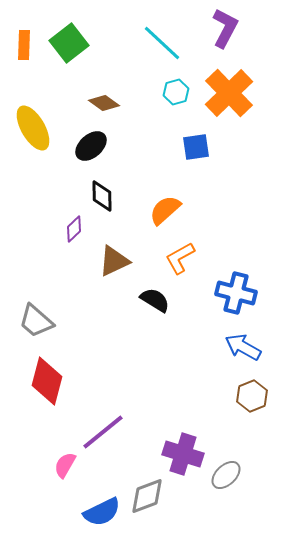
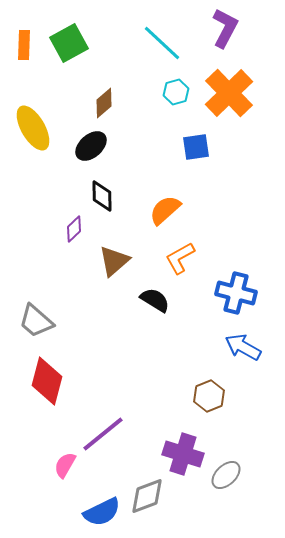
green square: rotated 9 degrees clockwise
brown diamond: rotated 76 degrees counterclockwise
brown triangle: rotated 16 degrees counterclockwise
brown hexagon: moved 43 px left
purple line: moved 2 px down
